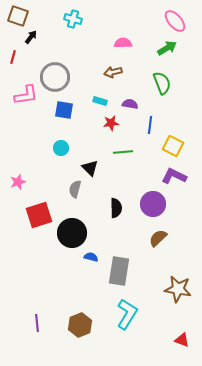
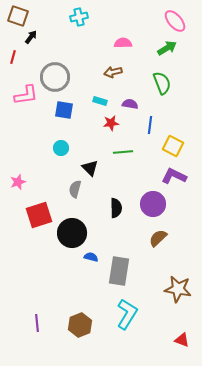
cyan cross: moved 6 px right, 2 px up; rotated 30 degrees counterclockwise
